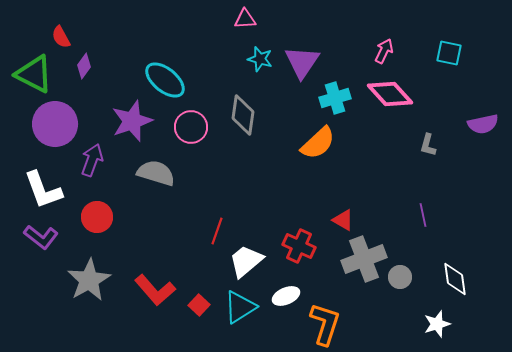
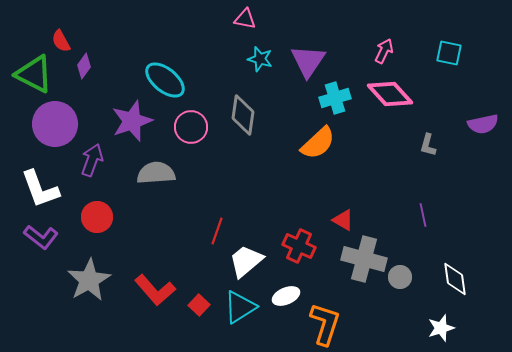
pink triangle: rotated 15 degrees clockwise
red semicircle: moved 4 px down
purple triangle: moved 6 px right, 1 px up
gray semicircle: rotated 21 degrees counterclockwise
white L-shape: moved 3 px left, 1 px up
gray cross: rotated 36 degrees clockwise
white star: moved 4 px right, 4 px down
